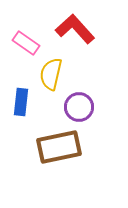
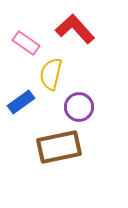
blue rectangle: rotated 48 degrees clockwise
